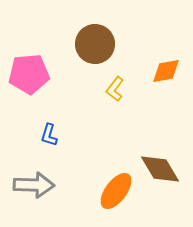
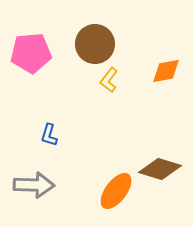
pink pentagon: moved 2 px right, 21 px up
yellow L-shape: moved 6 px left, 9 px up
brown diamond: rotated 42 degrees counterclockwise
